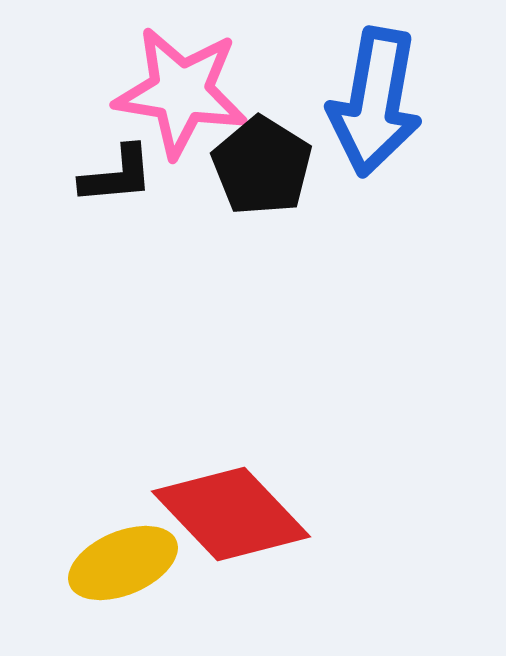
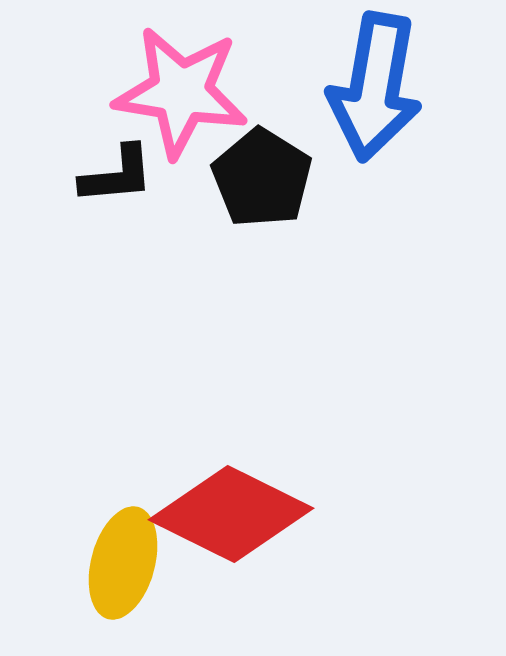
blue arrow: moved 15 px up
black pentagon: moved 12 px down
red diamond: rotated 20 degrees counterclockwise
yellow ellipse: rotated 52 degrees counterclockwise
